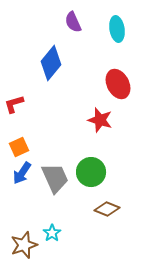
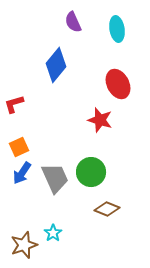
blue diamond: moved 5 px right, 2 px down
cyan star: moved 1 px right
